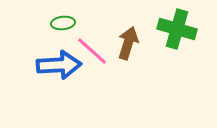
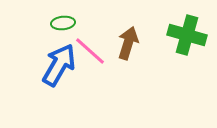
green cross: moved 10 px right, 6 px down
pink line: moved 2 px left
blue arrow: rotated 57 degrees counterclockwise
